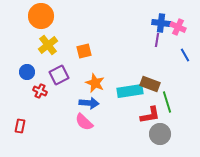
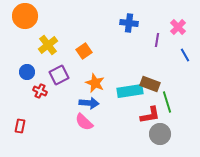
orange circle: moved 16 px left
blue cross: moved 32 px left
pink cross: rotated 21 degrees clockwise
orange square: rotated 21 degrees counterclockwise
